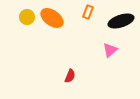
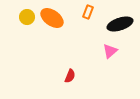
black ellipse: moved 1 px left, 3 px down
pink triangle: moved 1 px down
